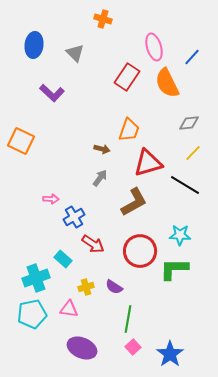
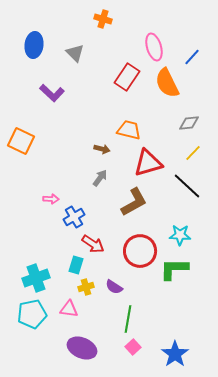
orange trapezoid: rotated 95 degrees counterclockwise
black line: moved 2 px right, 1 px down; rotated 12 degrees clockwise
cyan rectangle: moved 13 px right, 6 px down; rotated 66 degrees clockwise
blue star: moved 5 px right
